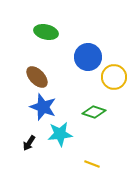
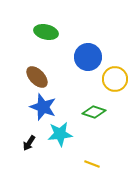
yellow circle: moved 1 px right, 2 px down
